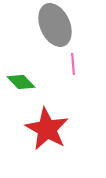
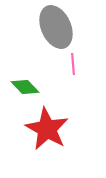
gray ellipse: moved 1 px right, 2 px down
green diamond: moved 4 px right, 5 px down
